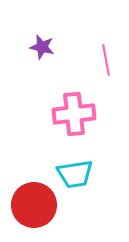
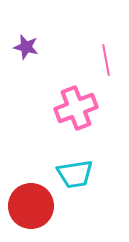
purple star: moved 16 px left
pink cross: moved 2 px right, 6 px up; rotated 15 degrees counterclockwise
red circle: moved 3 px left, 1 px down
